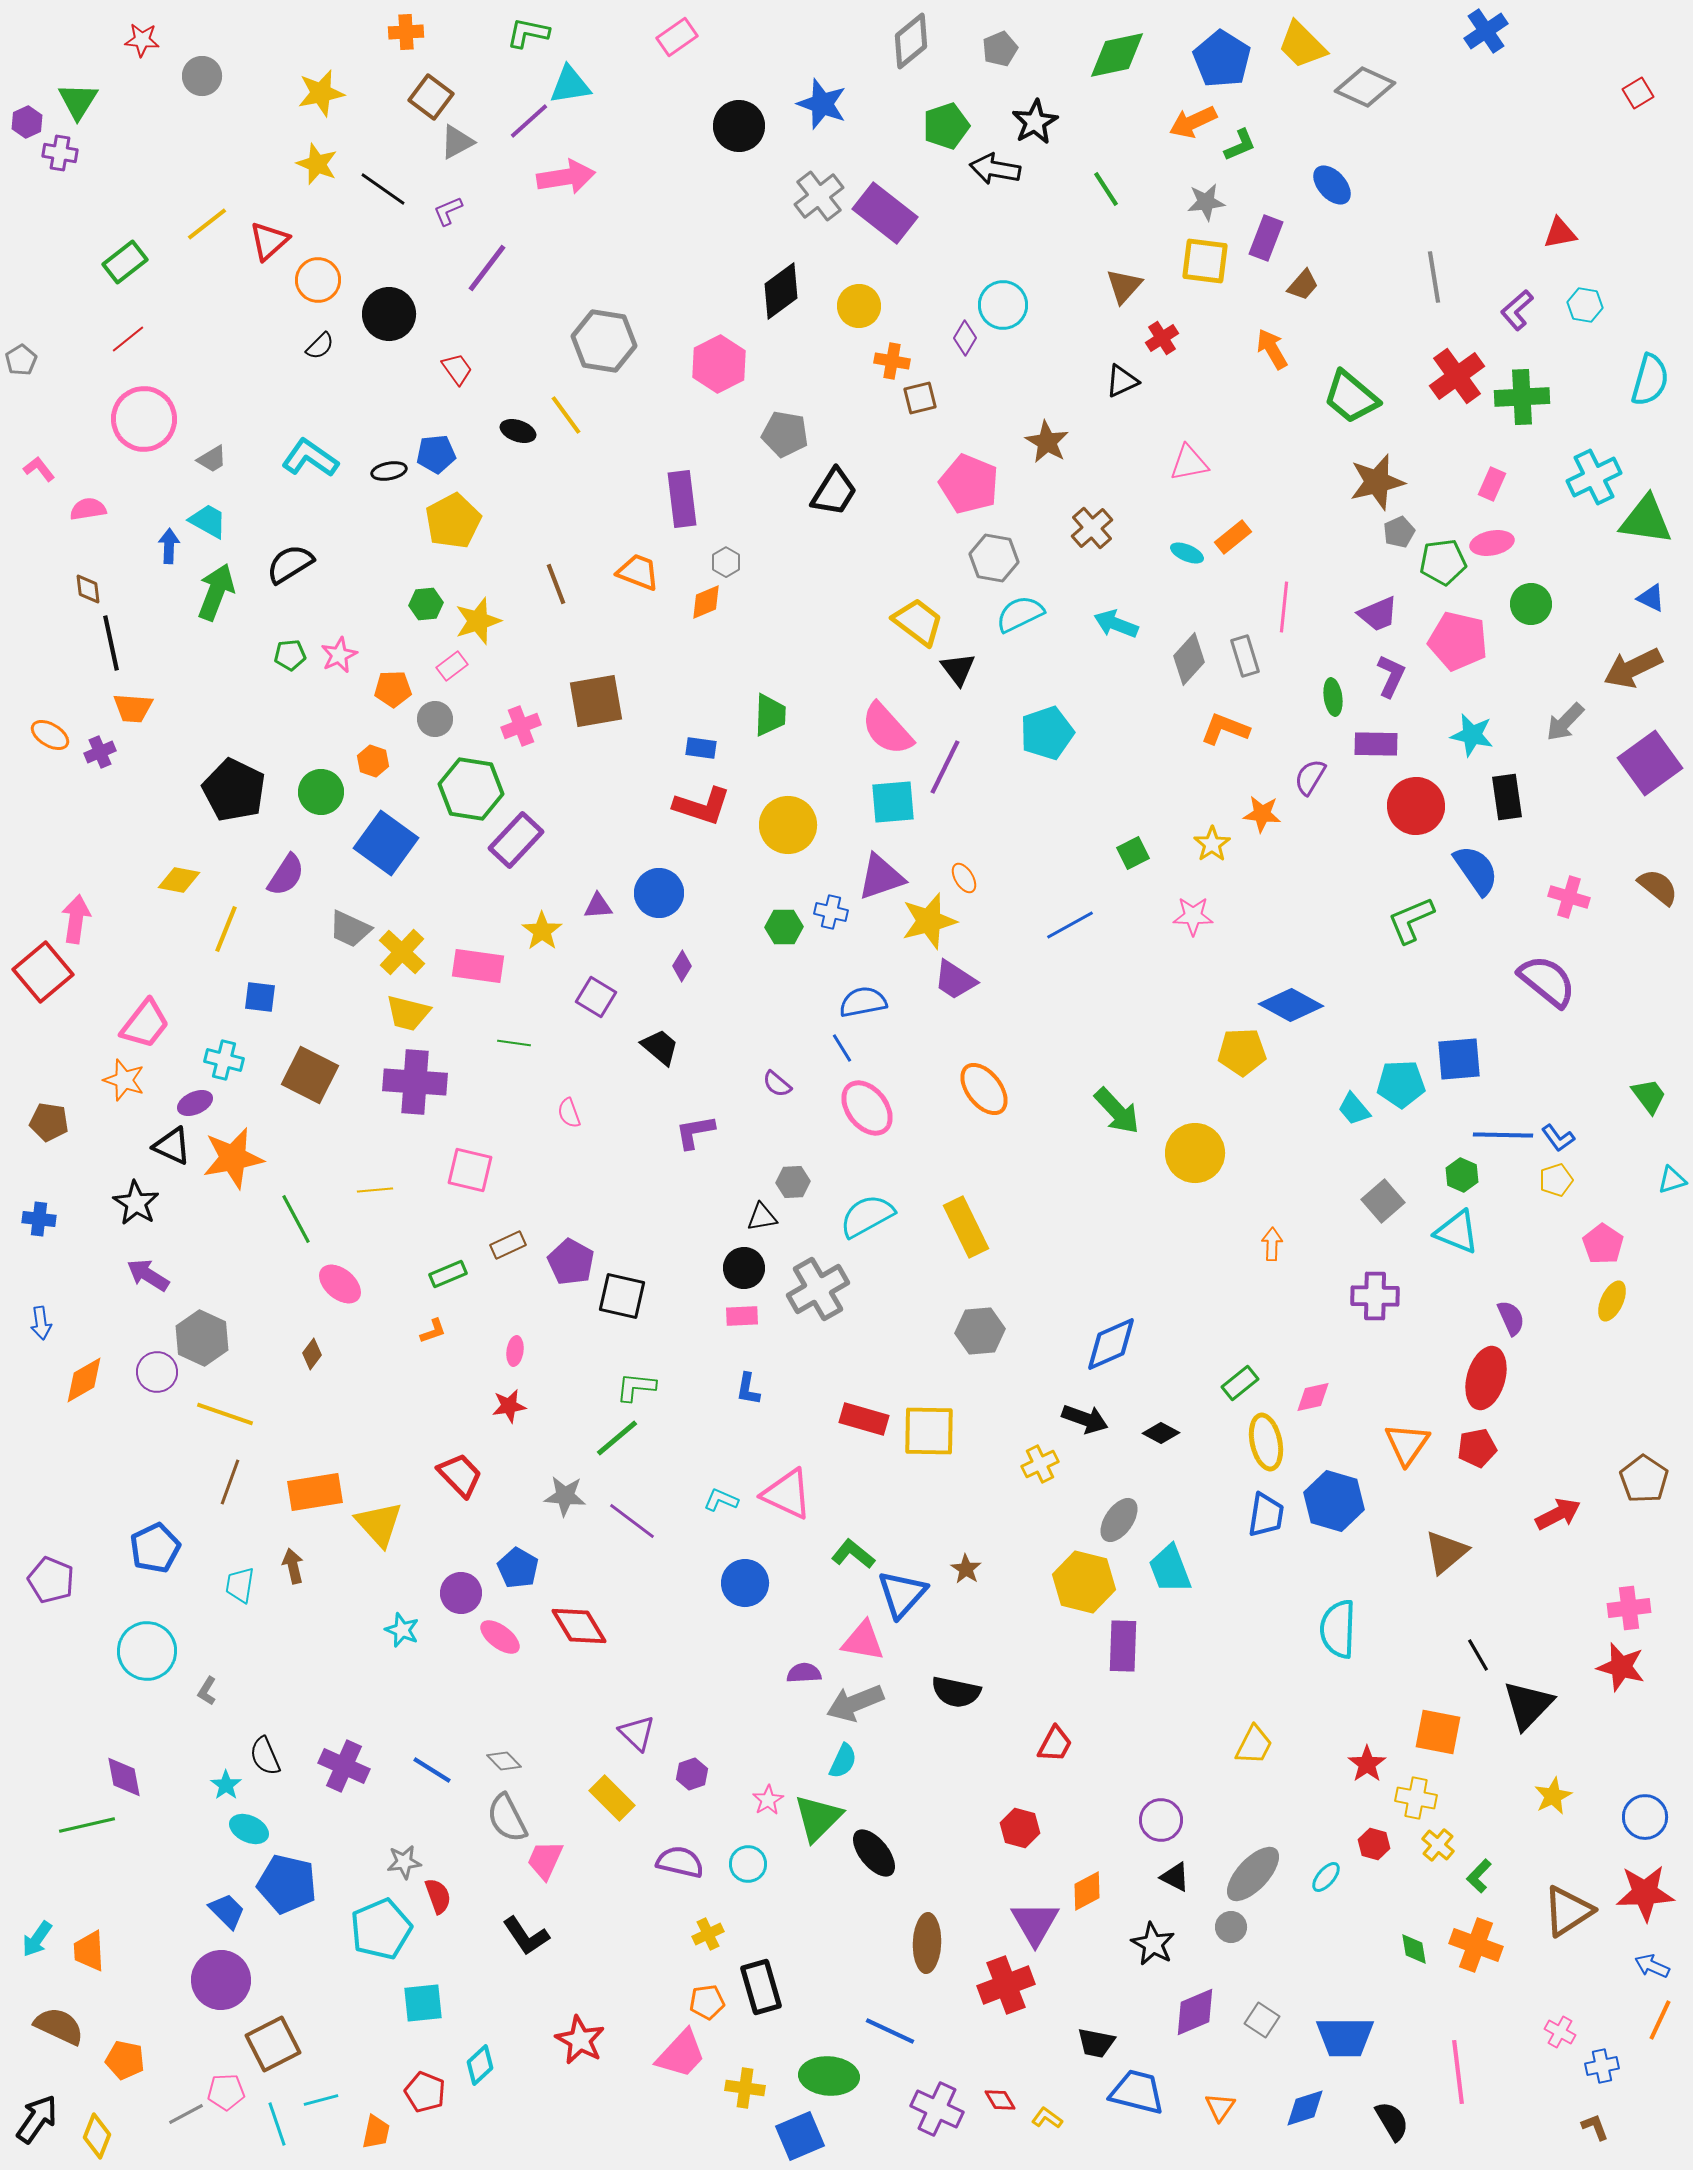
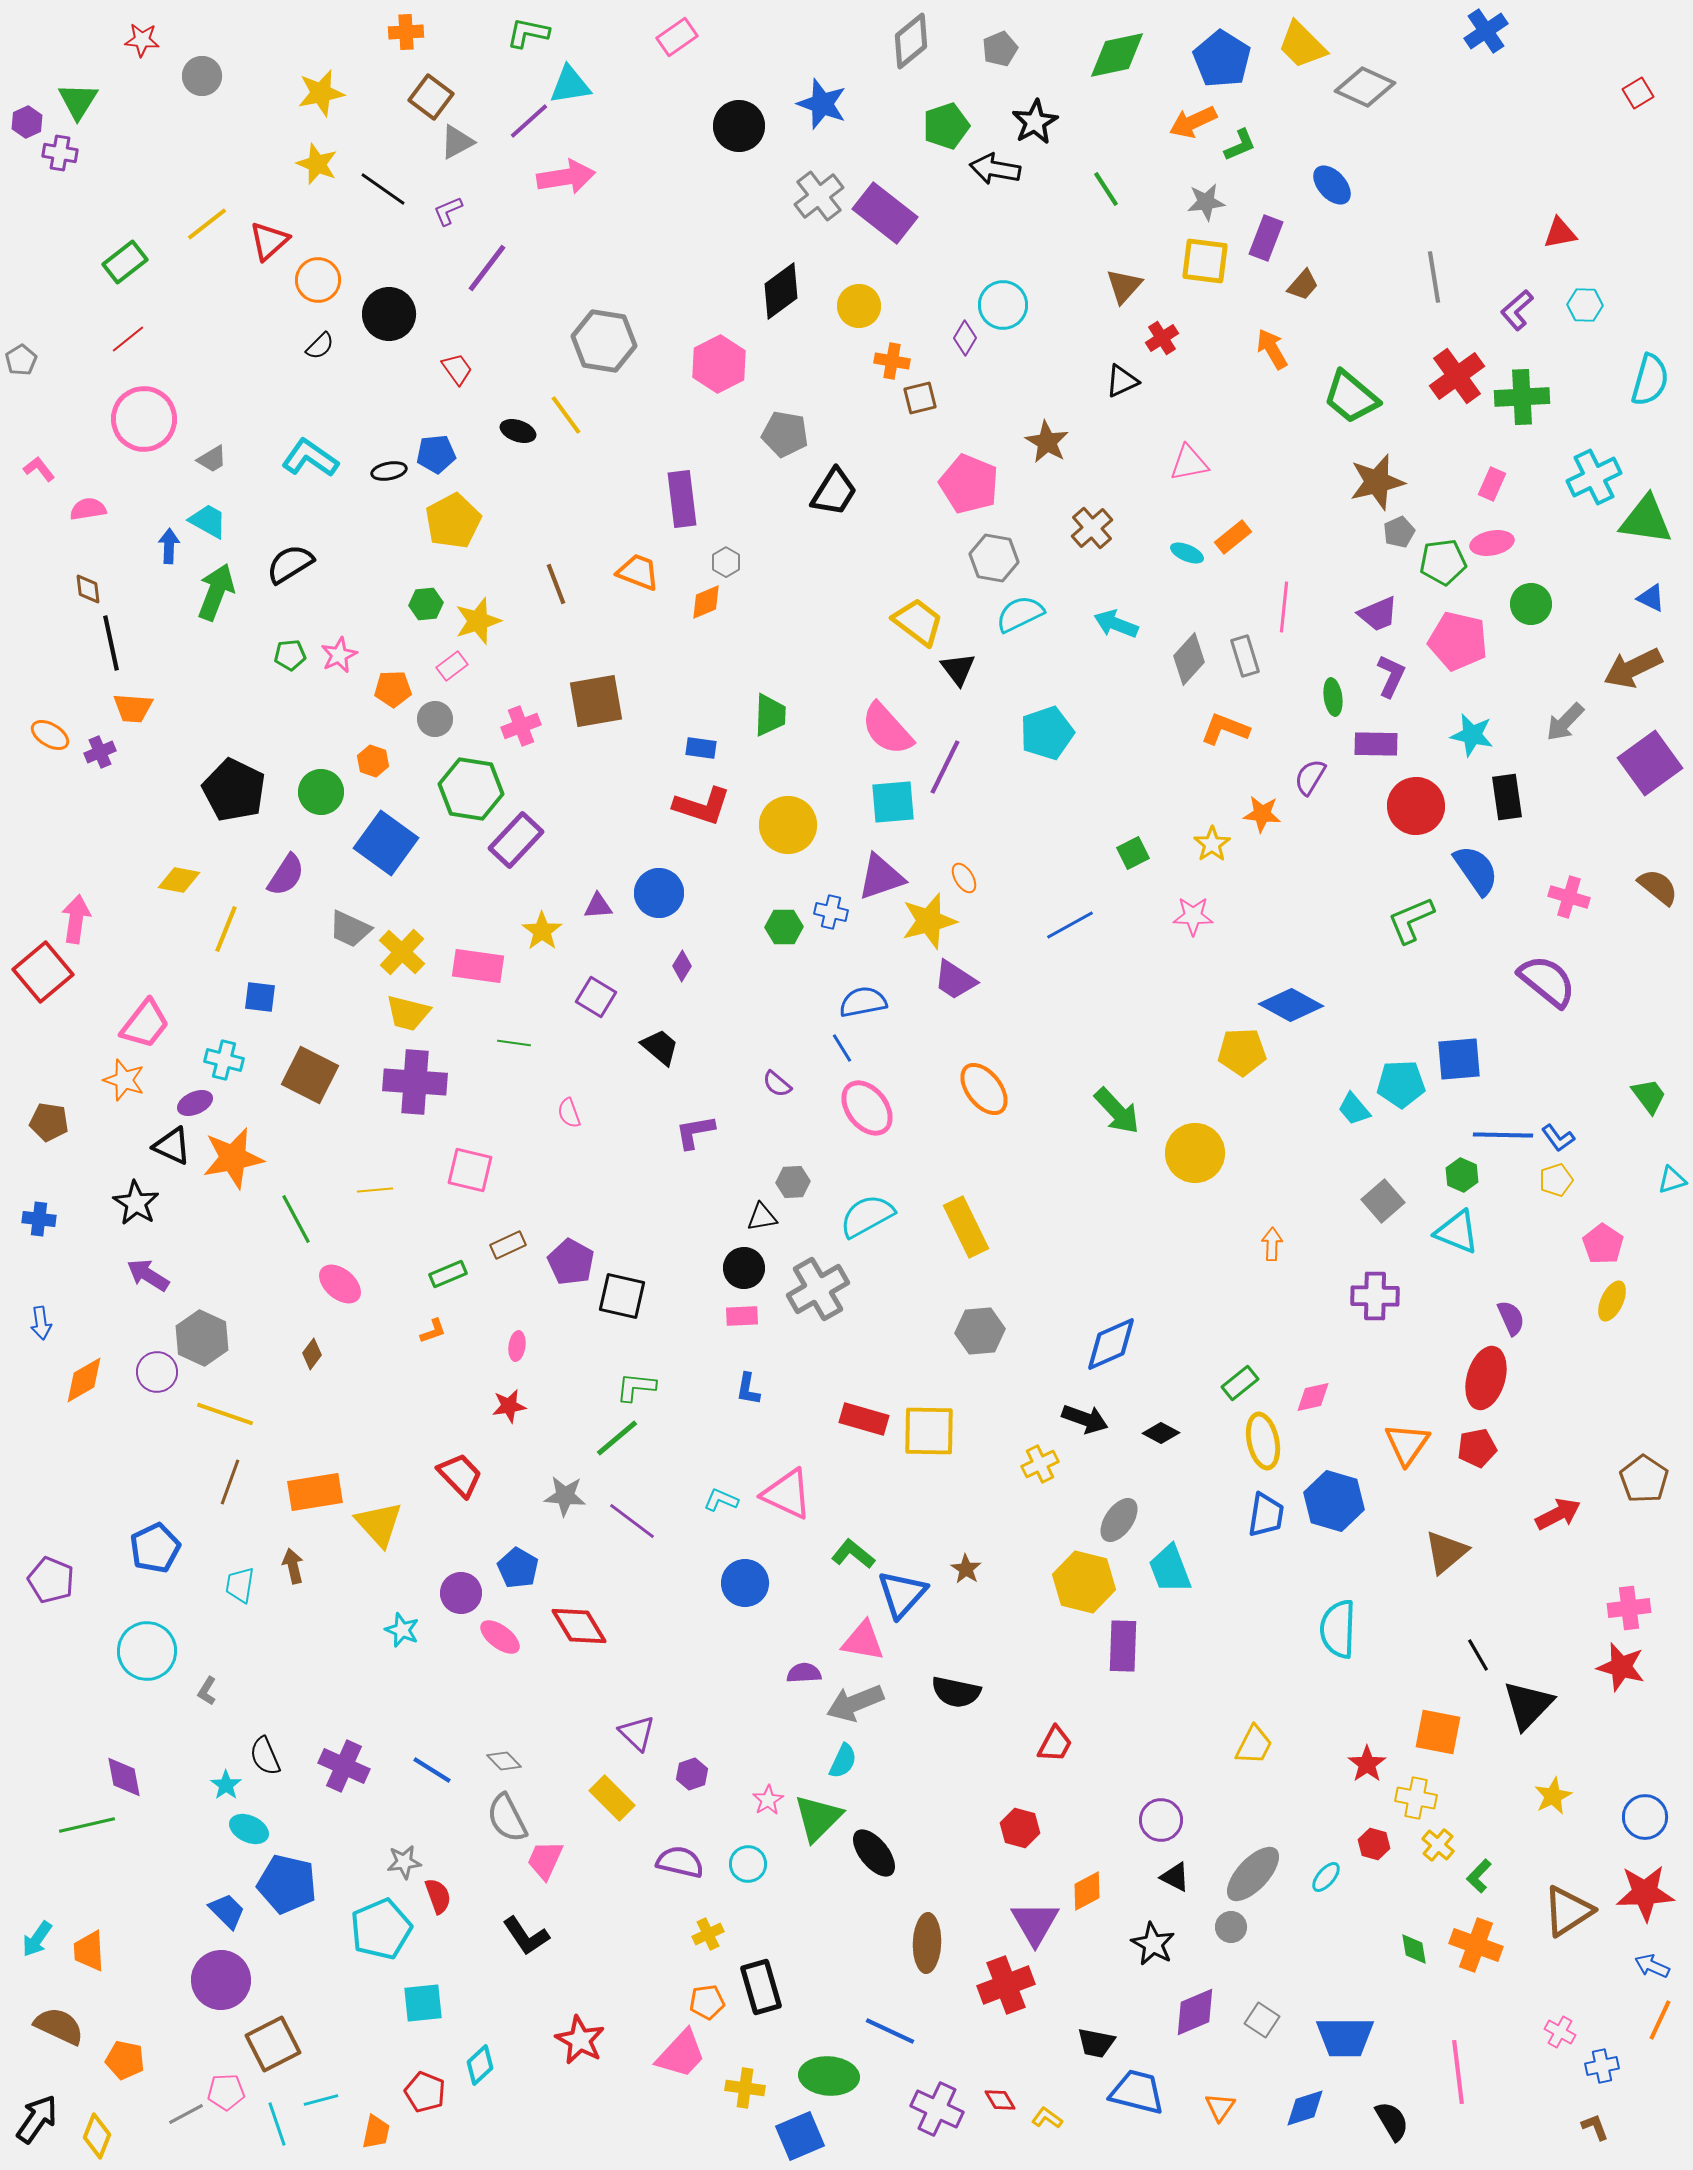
cyan hexagon at (1585, 305): rotated 8 degrees counterclockwise
pink ellipse at (515, 1351): moved 2 px right, 5 px up
yellow ellipse at (1266, 1442): moved 3 px left, 1 px up
